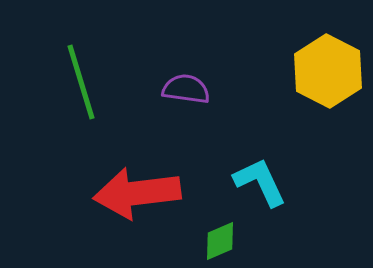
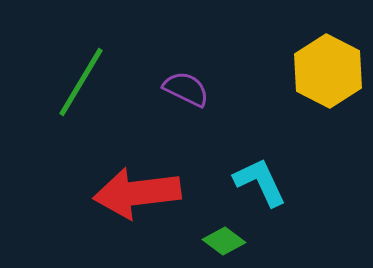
green line: rotated 48 degrees clockwise
purple semicircle: rotated 18 degrees clockwise
green diamond: moved 4 px right; rotated 60 degrees clockwise
